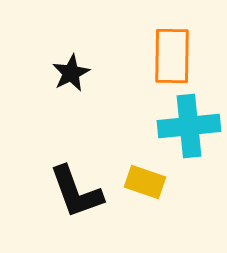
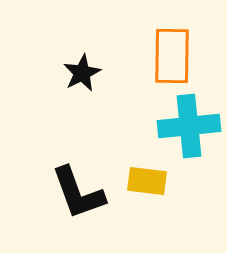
black star: moved 11 px right
yellow rectangle: moved 2 px right, 1 px up; rotated 12 degrees counterclockwise
black L-shape: moved 2 px right, 1 px down
